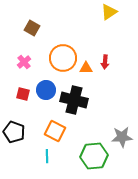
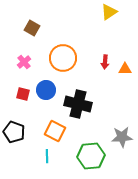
orange triangle: moved 39 px right, 1 px down
black cross: moved 4 px right, 4 px down
green hexagon: moved 3 px left
